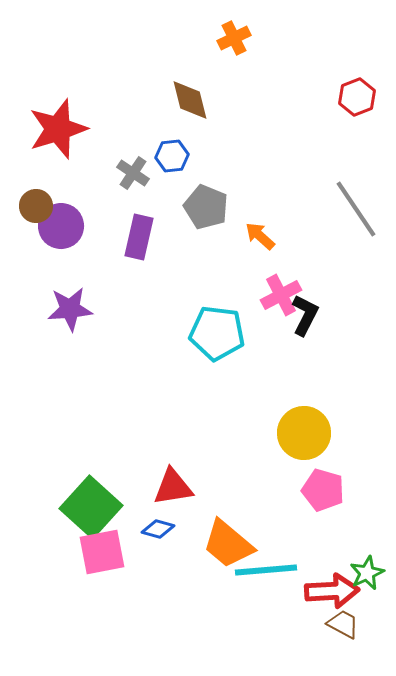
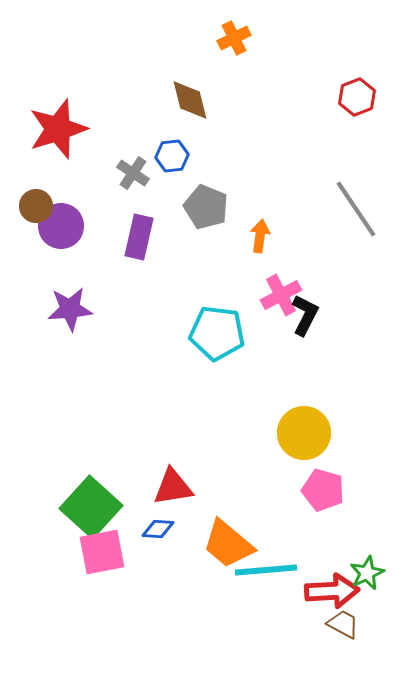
orange arrow: rotated 56 degrees clockwise
blue diamond: rotated 12 degrees counterclockwise
